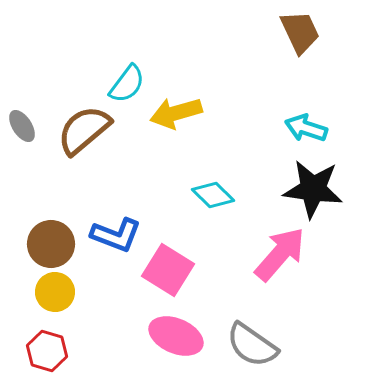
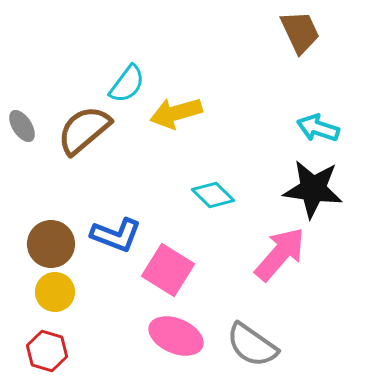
cyan arrow: moved 12 px right
